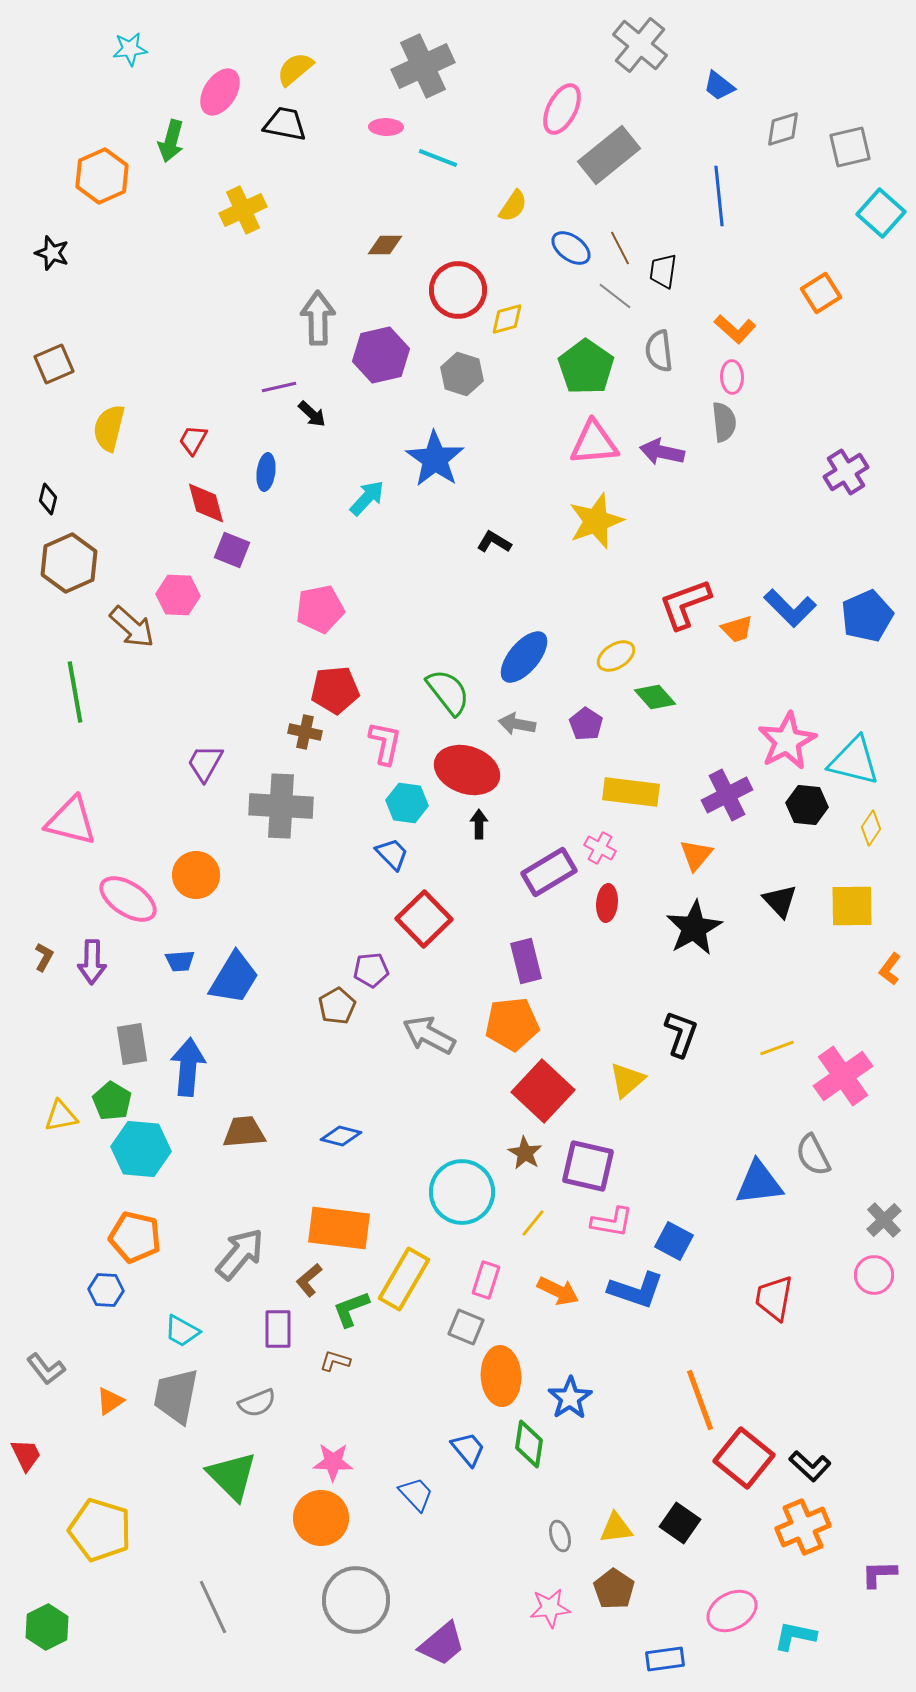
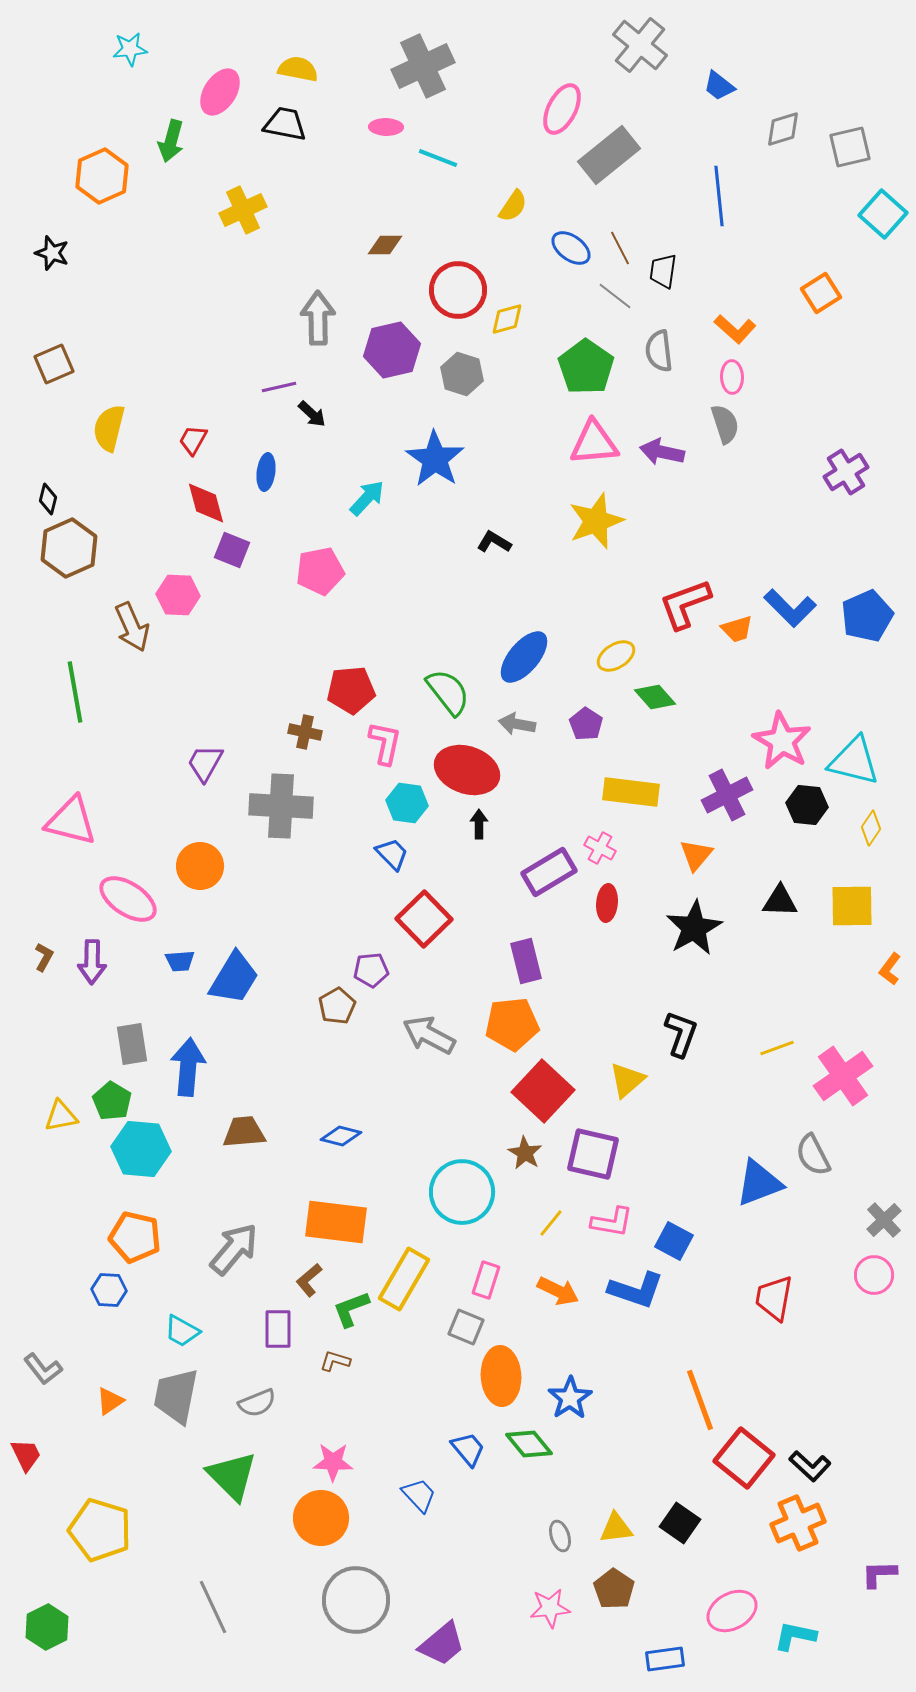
yellow semicircle at (295, 69): moved 3 px right; rotated 51 degrees clockwise
cyan square at (881, 213): moved 2 px right, 1 px down
purple hexagon at (381, 355): moved 11 px right, 5 px up
gray semicircle at (724, 422): moved 1 px right, 2 px down; rotated 12 degrees counterclockwise
brown hexagon at (69, 563): moved 15 px up
pink pentagon at (320, 609): moved 38 px up
brown arrow at (132, 627): rotated 24 degrees clockwise
red pentagon at (335, 690): moved 16 px right
pink star at (787, 741): moved 5 px left; rotated 14 degrees counterclockwise
orange circle at (196, 875): moved 4 px right, 9 px up
black triangle at (780, 901): rotated 45 degrees counterclockwise
purple square at (588, 1166): moved 5 px right, 12 px up
blue triangle at (759, 1183): rotated 14 degrees counterclockwise
yellow line at (533, 1223): moved 18 px right
orange rectangle at (339, 1228): moved 3 px left, 6 px up
gray arrow at (240, 1254): moved 6 px left, 5 px up
blue hexagon at (106, 1290): moved 3 px right
gray L-shape at (46, 1369): moved 3 px left
green diamond at (529, 1444): rotated 48 degrees counterclockwise
blue trapezoid at (416, 1494): moved 3 px right, 1 px down
orange cross at (803, 1527): moved 5 px left, 4 px up
